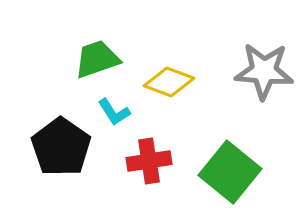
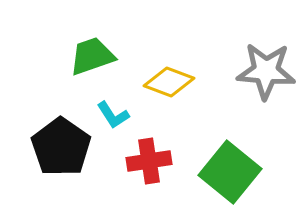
green trapezoid: moved 5 px left, 3 px up
gray star: moved 2 px right
cyan L-shape: moved 1 px left, 3 px down
